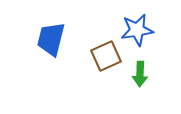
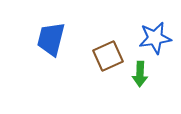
blue star: moved 18 px right, 8 px down
brown square: moved 2 px right
